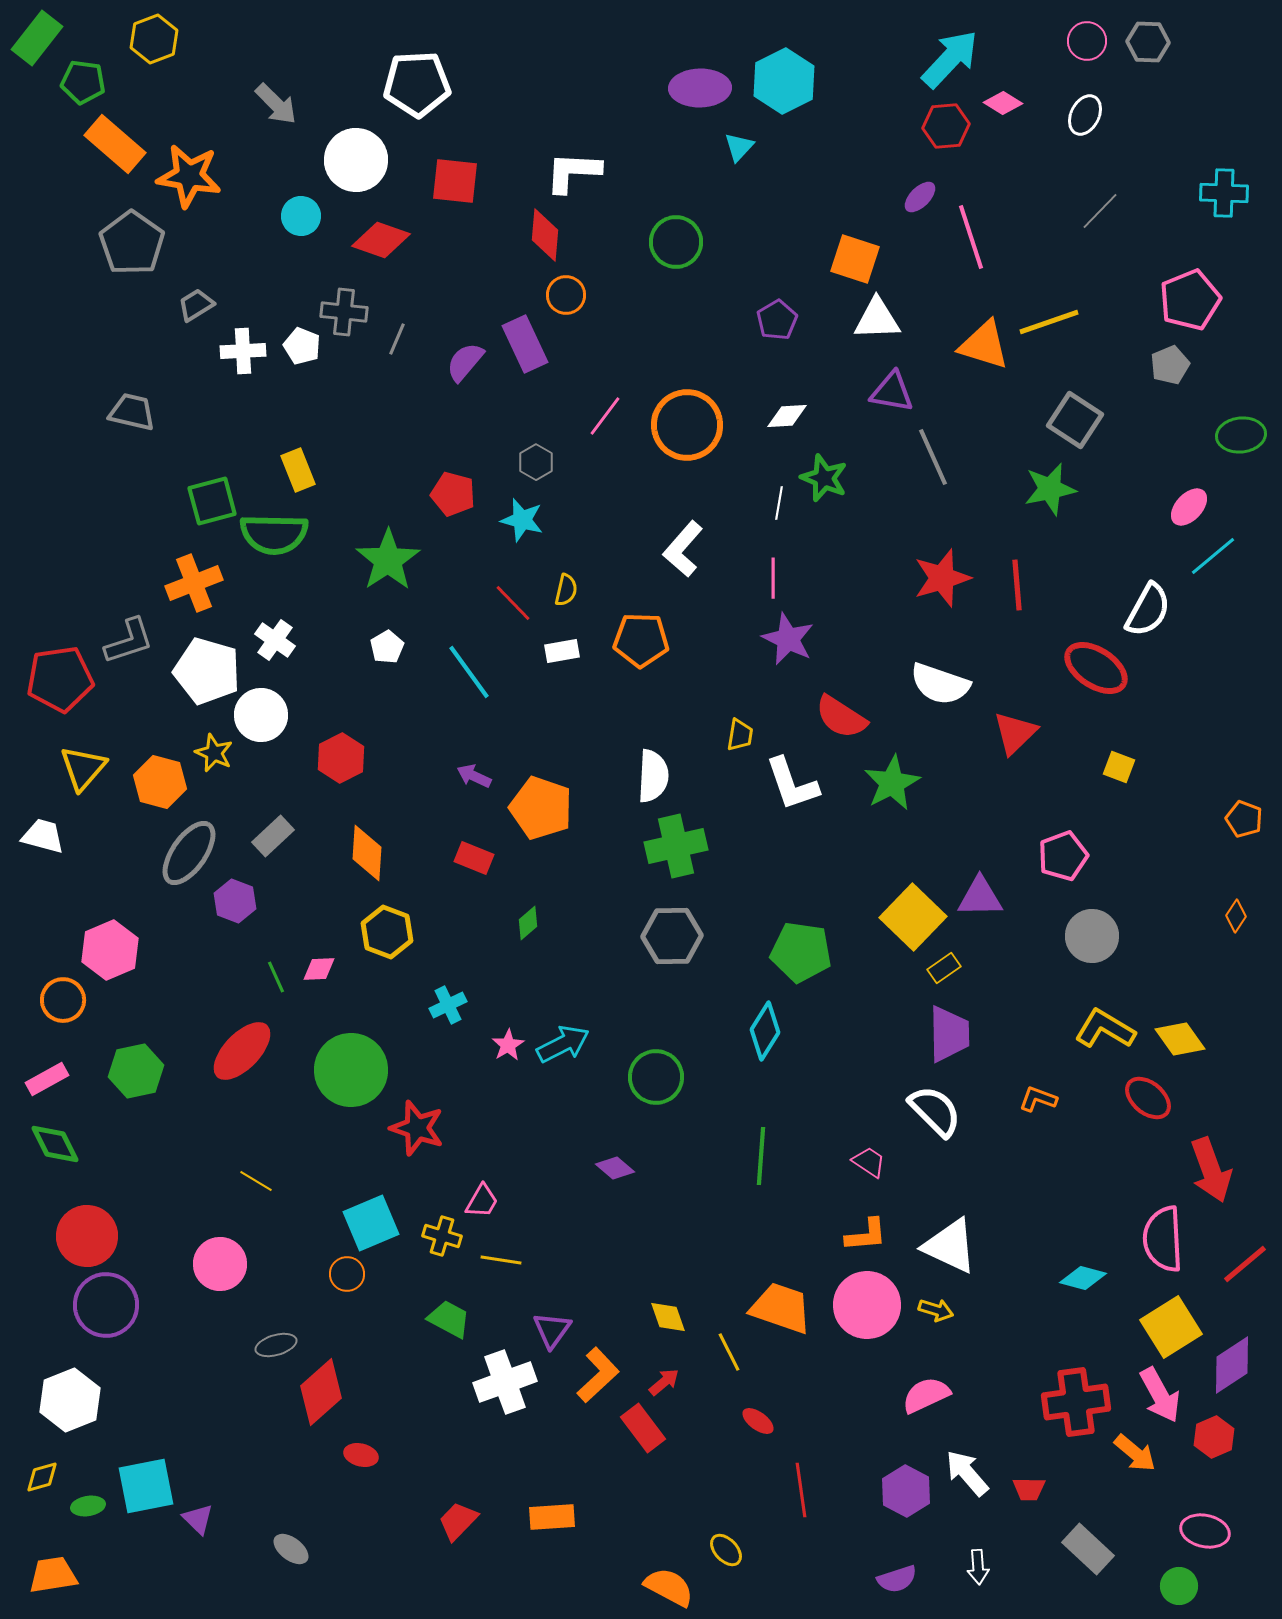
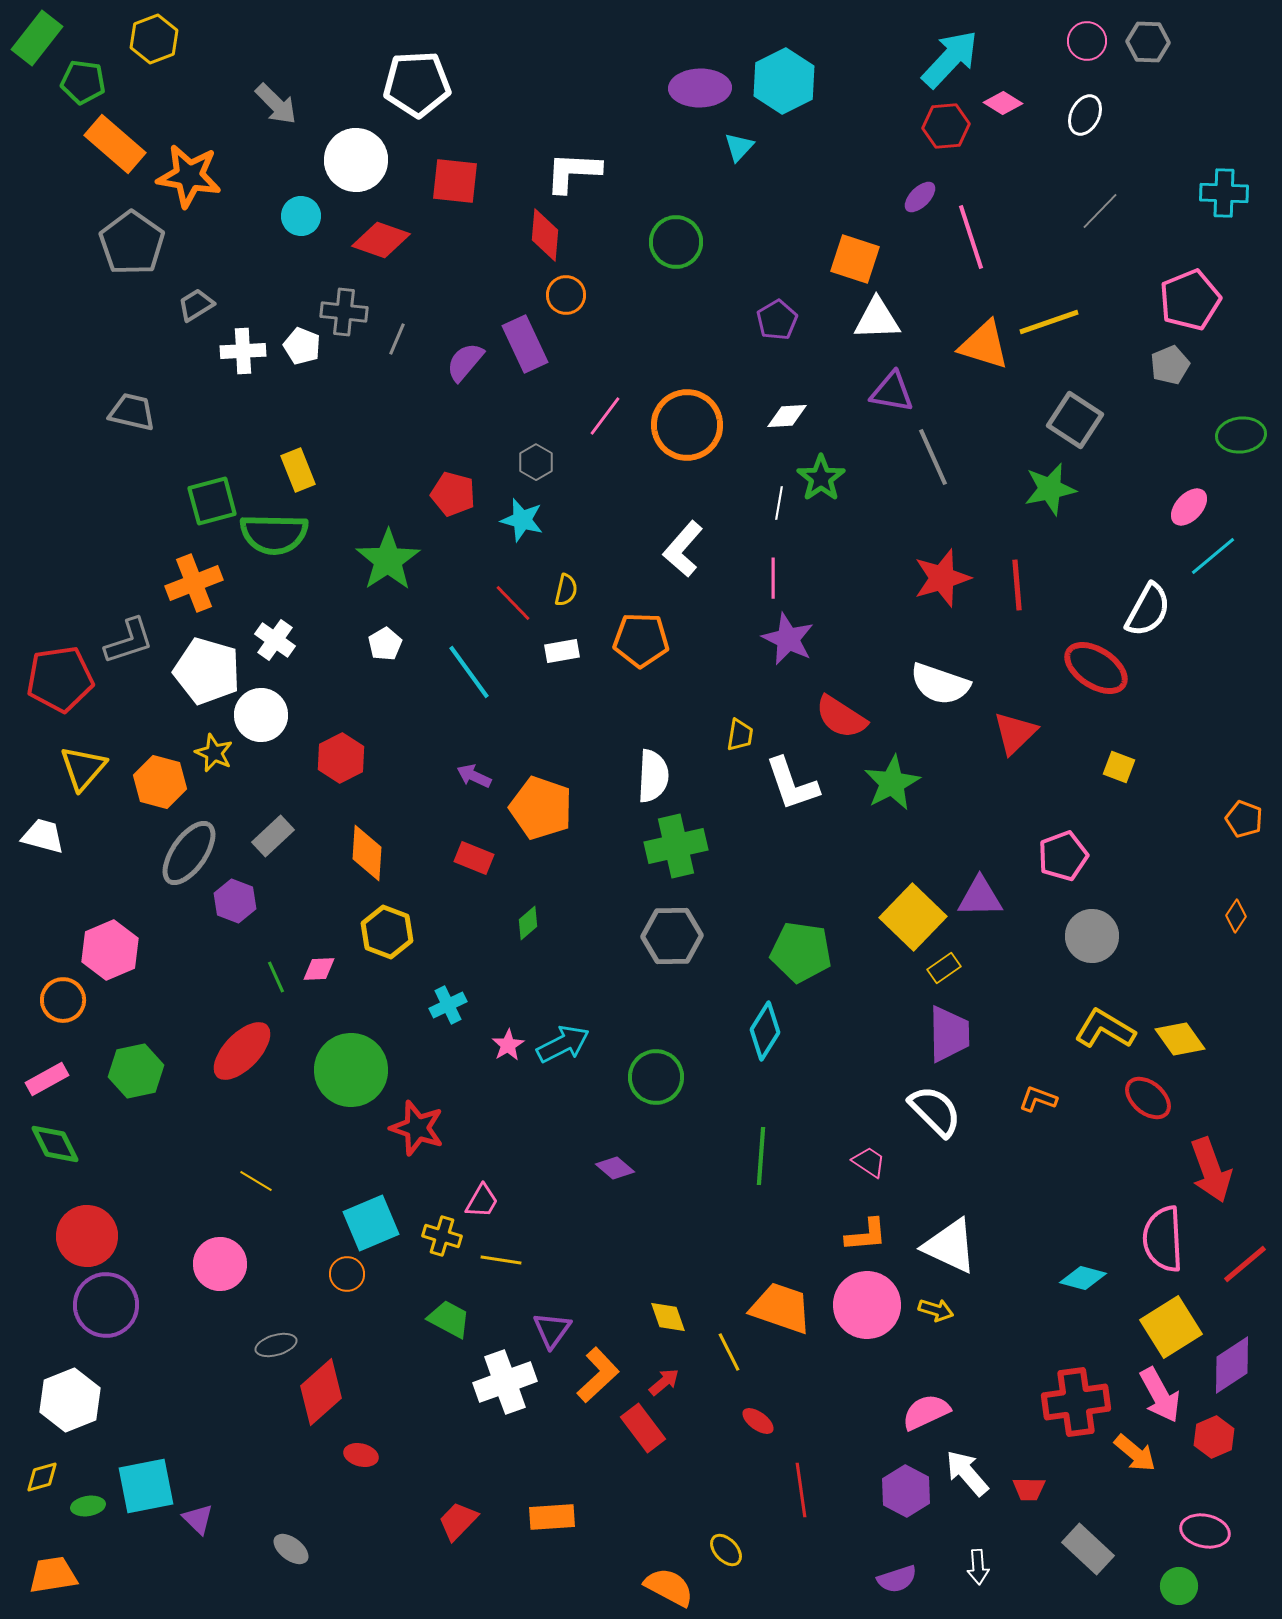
green star at (824, 478): moved 3 px left; rotated 15 degrees clockwise
white pentagon at (387, 647): moved 2 px left, 3 px up
pink semicircle at (926, 1395): moved 17 px down
